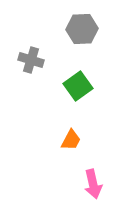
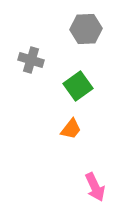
gray hexagon: moved 4 px right
orange trapezoid: moved 11 px up; rotated 10 degrees clockwise
pink arrow: moved 2 px right, 3 px down; rotated 12 degrees counterclockwise
